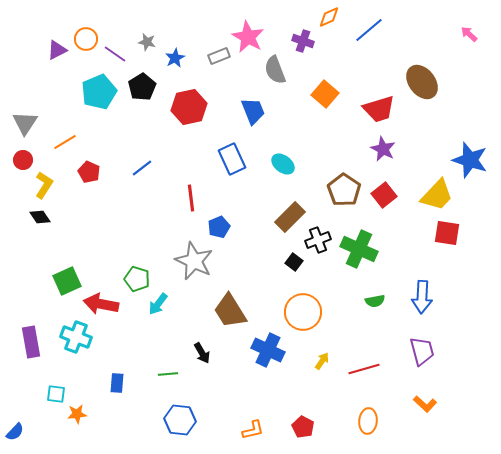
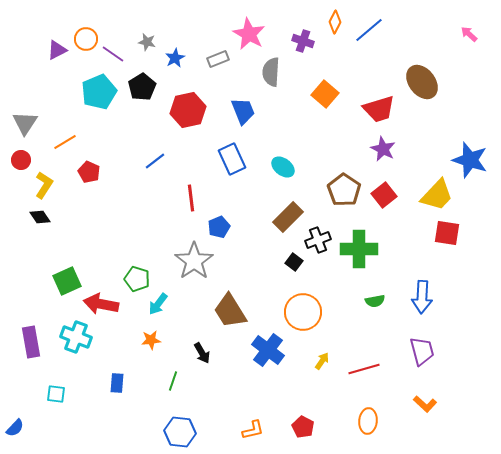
orange diamond at (329, 17): moved 6 px right, 5 px down; rotated 40 degrees counterclockwise
pink star at (248, 37): moved 1 px right, 3 px up
purple line at (115, 54): moved 2 px left
gray rectangle at (219, 56): moved 1 px left, 3 px down
gray semicircle at (275, 70): moved 4 px left, 2 px down; rotated 24 degrees clockwise
red hexagon at (189, 107): moved 1 px left, 3 px down
blue trapezoid at (253, 111): moved 10 px left
red circle at (23, 160): moved 2 px left
cyan ellipse at (283, 164): moved 3 px down
blue line at (142, 168): moved 13 px right, 7 px up
brown rectangle at (290, 217): moved 2 px left
green cross at (359, 249): rotated 24 degrees counterclockwise
gray star at (194, 261): rotated 12 degrees clockwise
blue cross at (268, 350): rotated 12 degrees clockwise
green line at (168, 374): moved 5 px right, 7 px down; rotated 66 degrees counterclockwise
orange star at (77, 414): moved 74 px right, 74 px up
blue hexagon at (180, 420): moved 12 px down
blue semicircle at (15, 432): moved 4 px up
